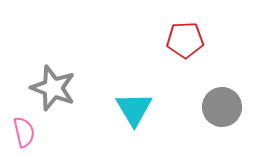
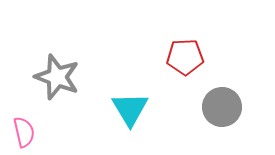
red pentagon: moved 17 px down
gray star: moved 4 px right, 11 px up
cyan triangle: moved 4 px left
